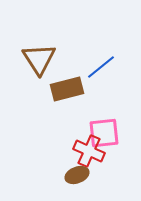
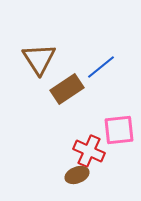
brown rectangle: rotated 20 degrees counterclockwise
pink square: moved 15 px right, 3 px up
